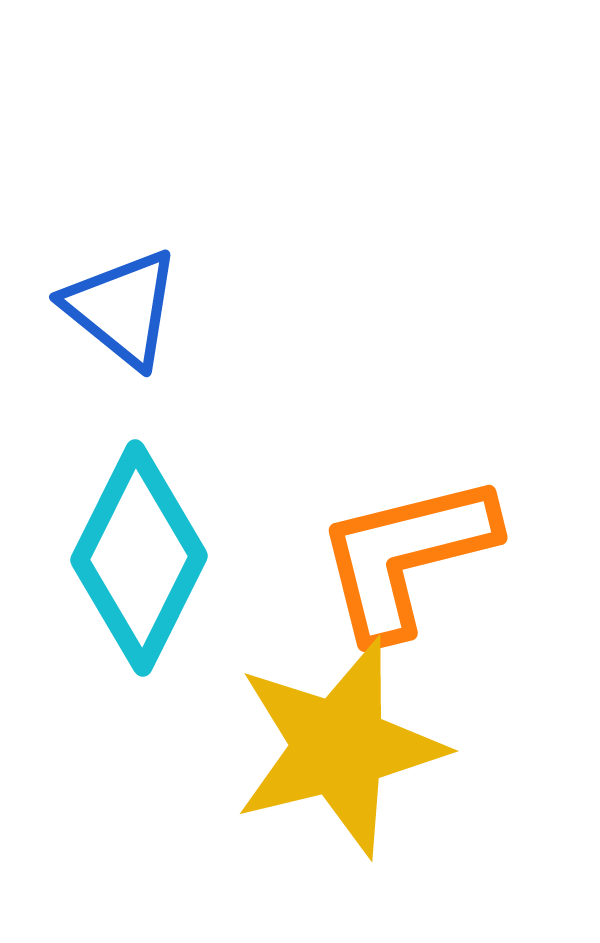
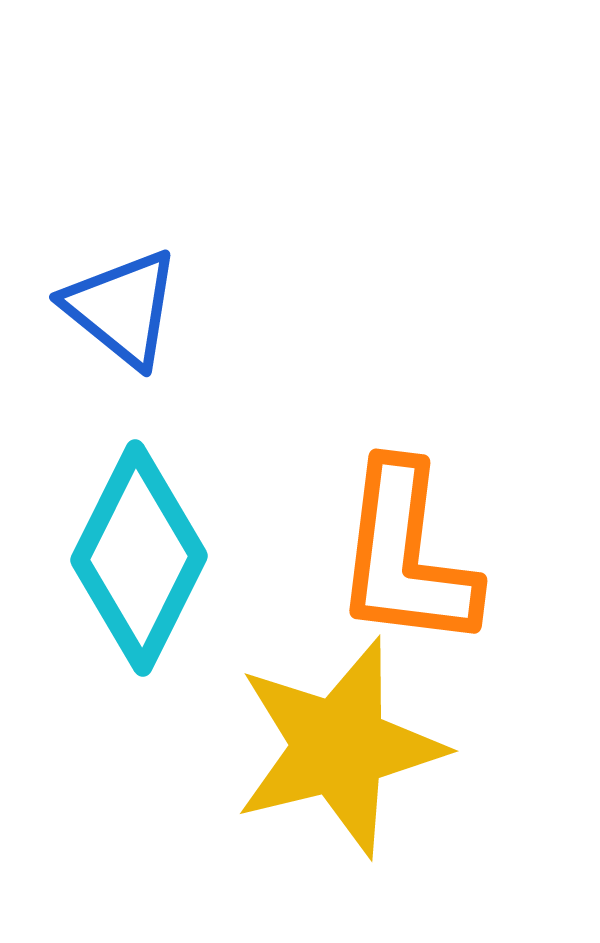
orange L-shape: rotated 69 degrees counterclockwise
